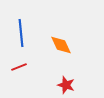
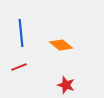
orange diamond: rotated 25 degrees counterclockwise
